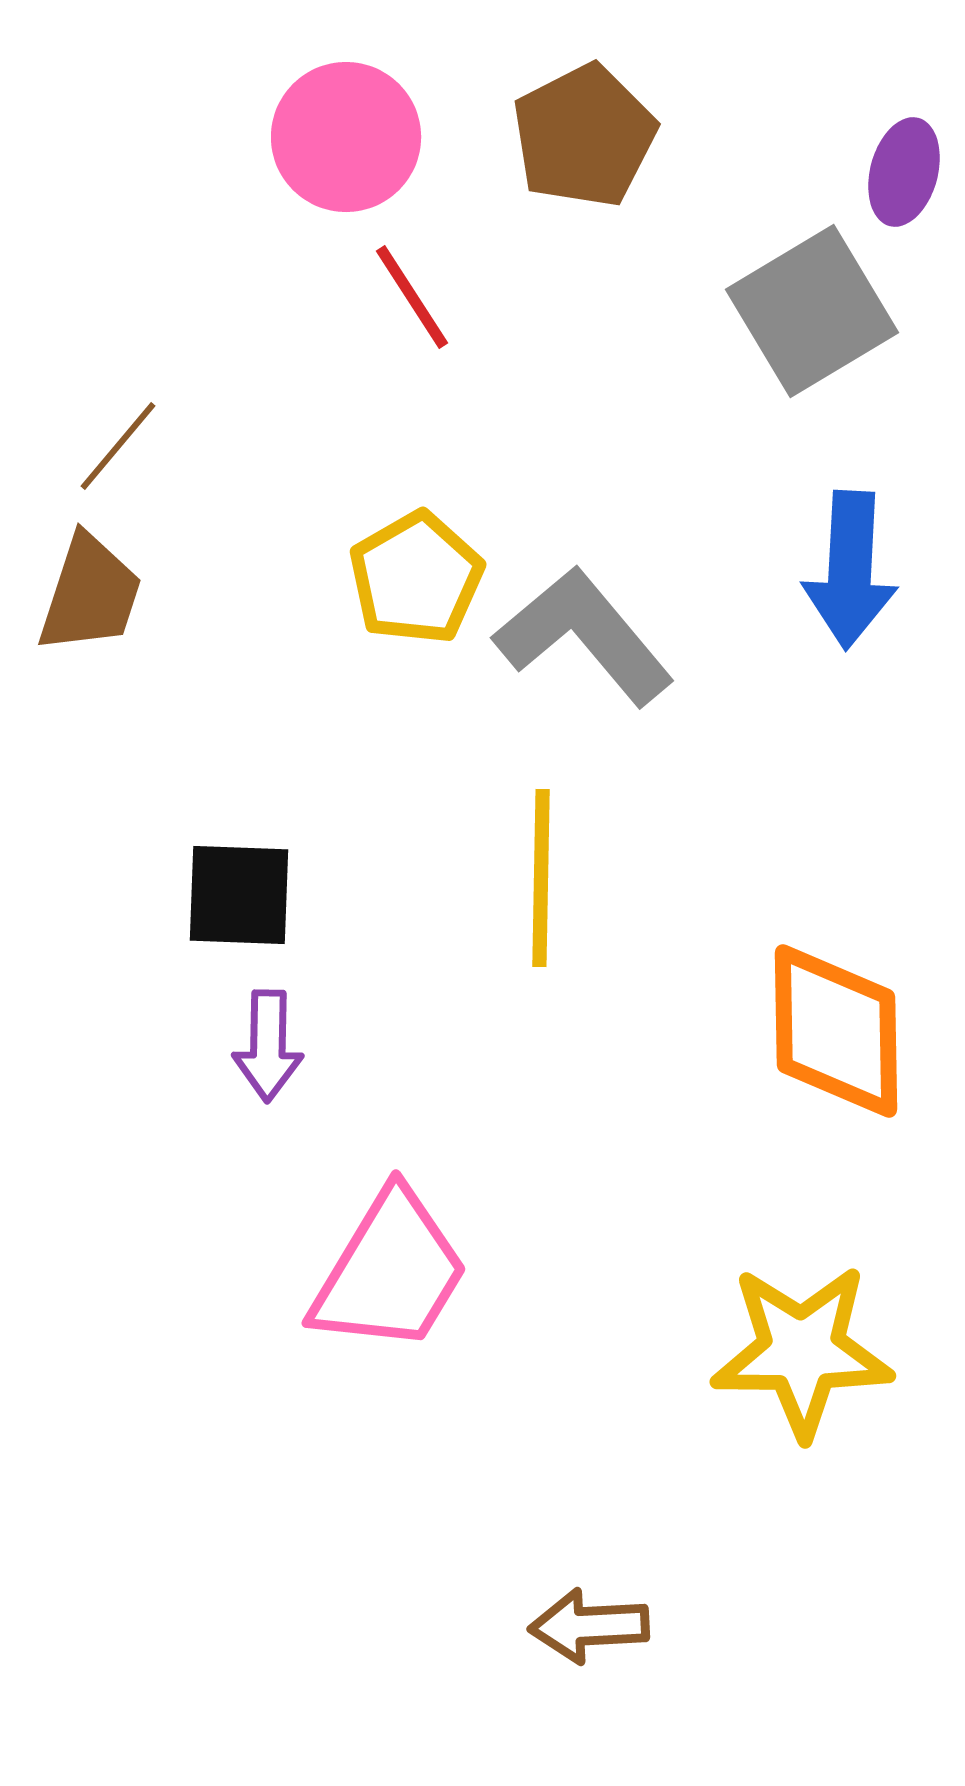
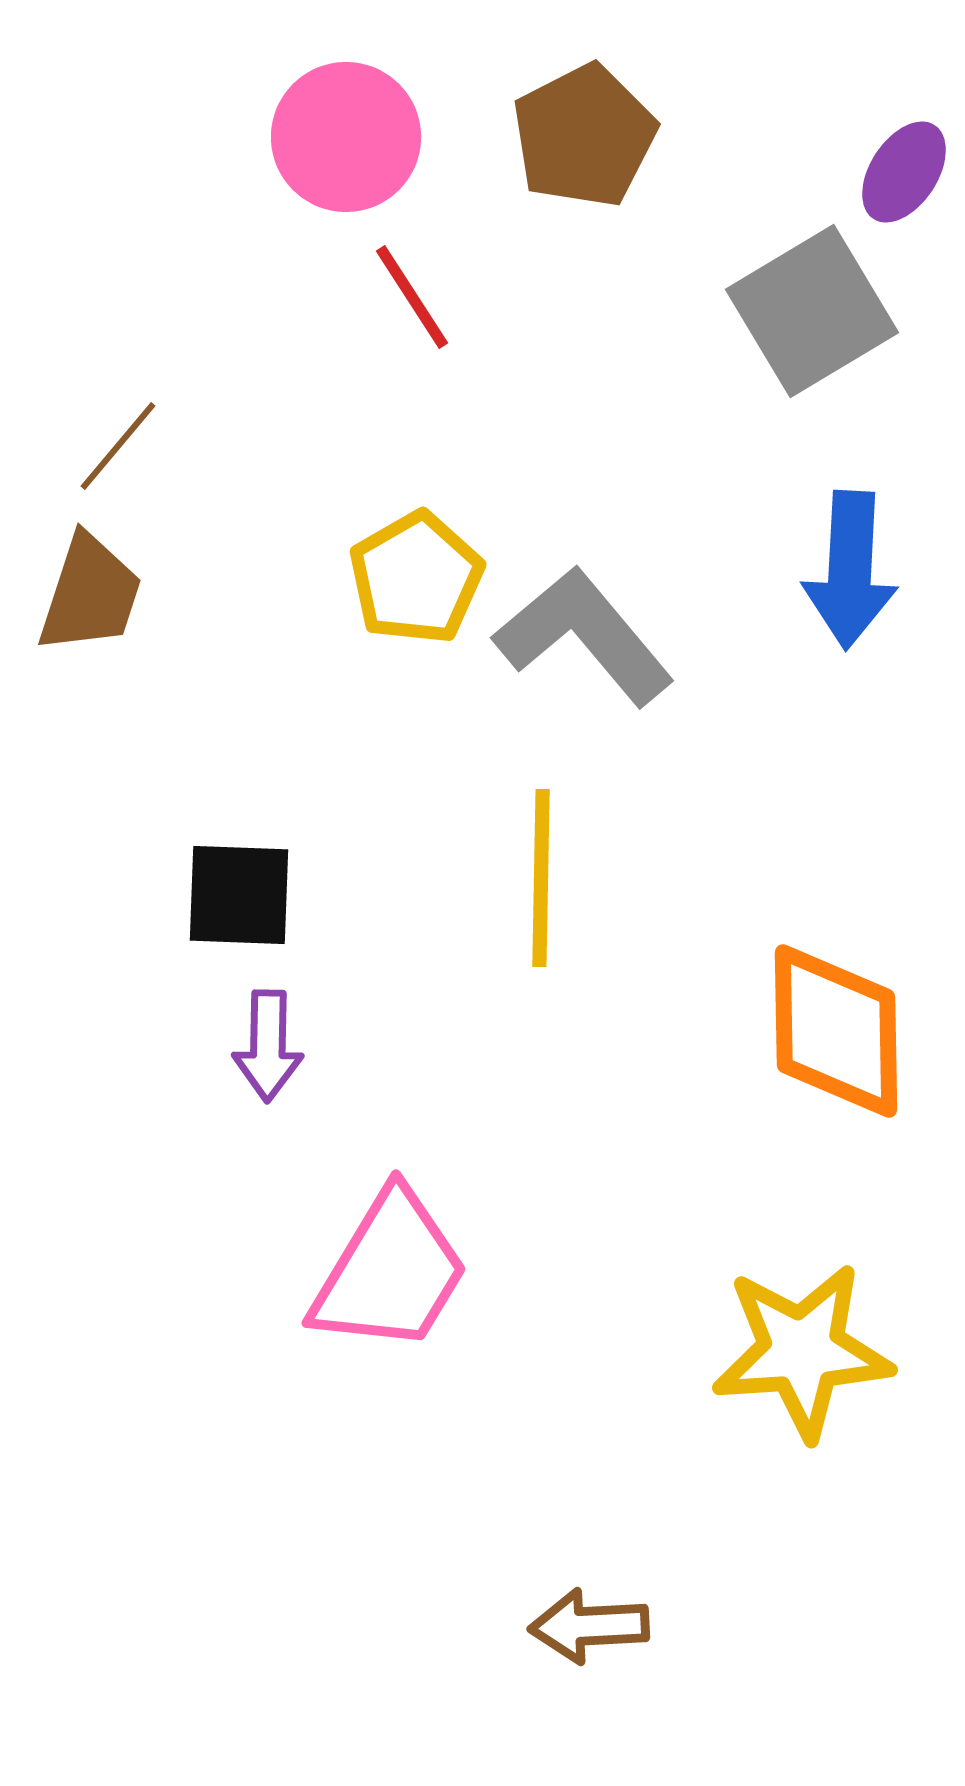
purple ellipse: rotated 18 degrees clockwise
yellow star: rotated 4 degrees counterclockwise
